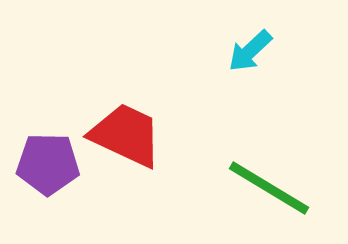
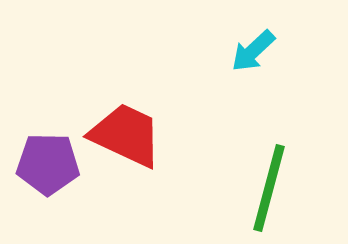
cyan arrow: moved 3 px right
green line: rotated 74 degrees clockwise
